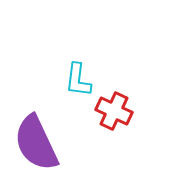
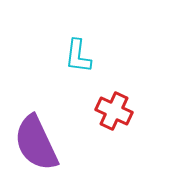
cyan L-shape: moved 24 px up
